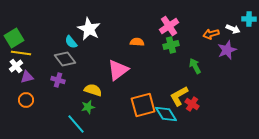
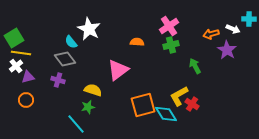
purple star: rotated 18 degrees counterclockwise
purple triangle: moved 1 px right
